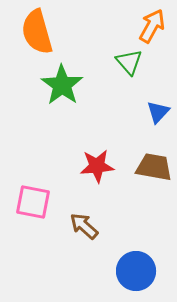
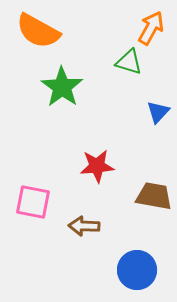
orange arrow: moved 1 px left, 2 px down
orange semicircle: moved 1 px right, 1 px up; rotated 45 degrees counterclockwise
green triangle: rotated 32 degrees counterclockwise
green star: moved 2 px down
brown trapezoid: moved 29 px down
brown arrow: rotated 40 degrees counterclockwise
blue circle: moved 1 px right, 1 px up
